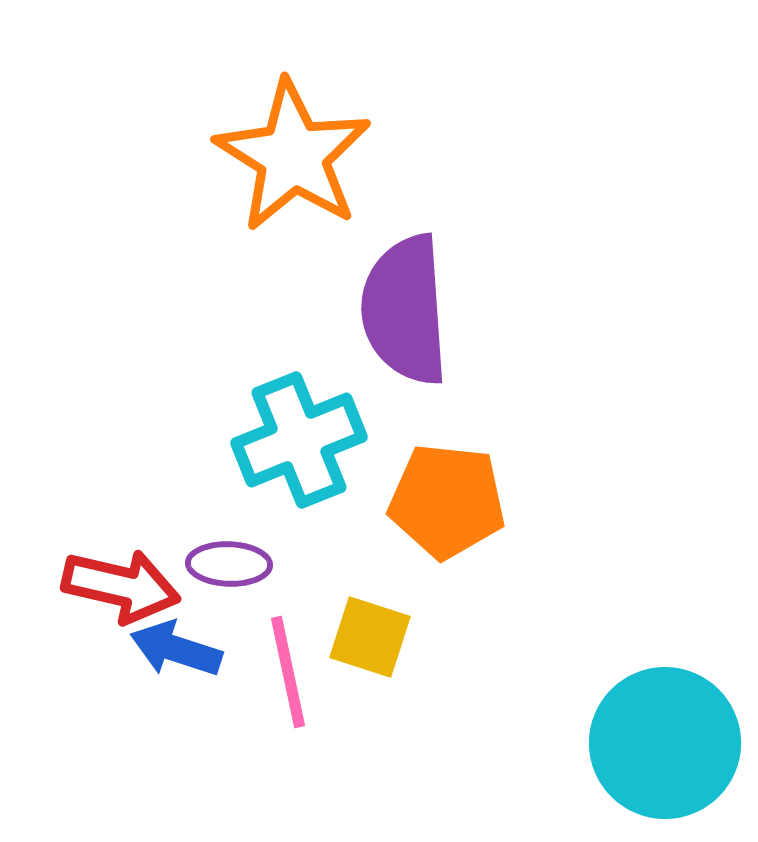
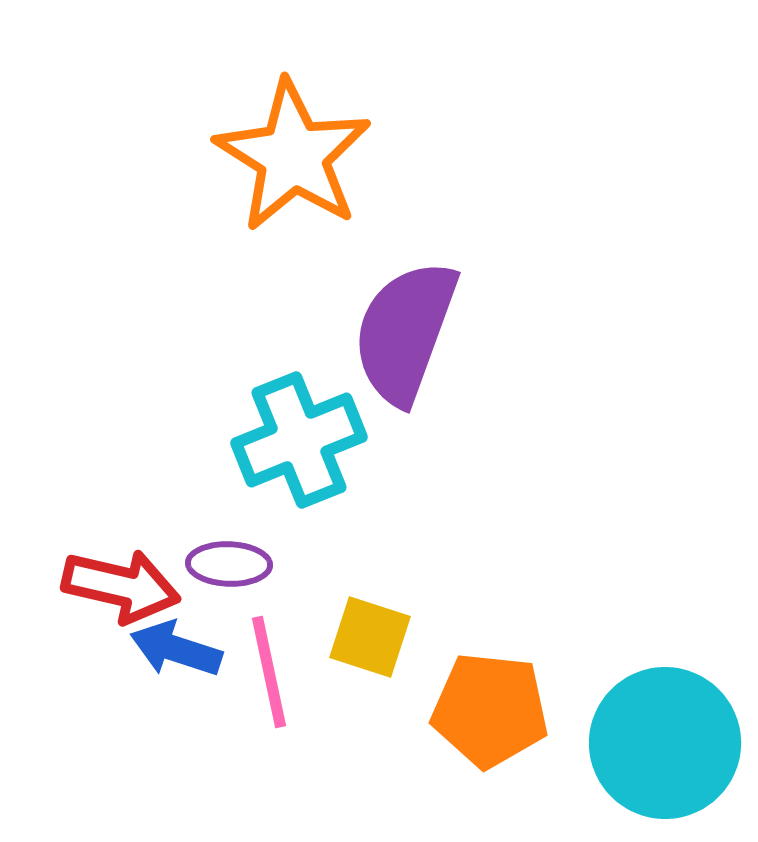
purple semicircle: moved 22 px down; rotated 24 degrees clockwise
orange pentagon: moved 43 px right, 209 px down
pink line: moved 19 px left
